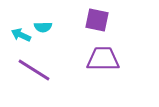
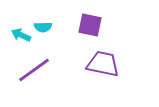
purple square: moved 7 px left, 5 px down
purple trapezoid: moved 5 px down; rotated 12 degrees clockwise
purple line: rotated 68 degrees counterclockwise
